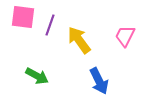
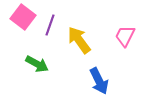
pink square: rotated 30 degrees clockwise
green arrow: moved 12 px up
